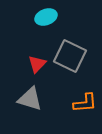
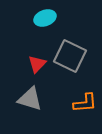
cyan ellipse: moved 1 px left, 1 px down
